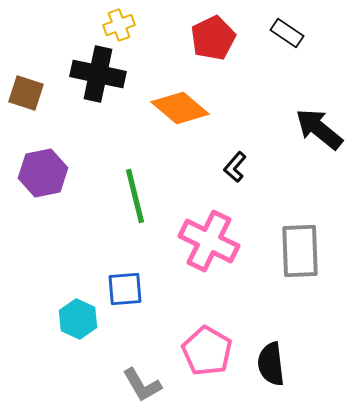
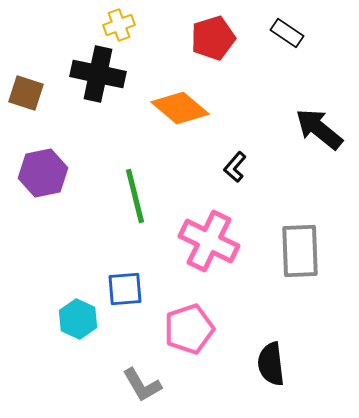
red pentagon: rotated 9 degrees clockwise
pink pentagon: moved 18 px left, 22 px up; rotated 24 degrees clockwise
